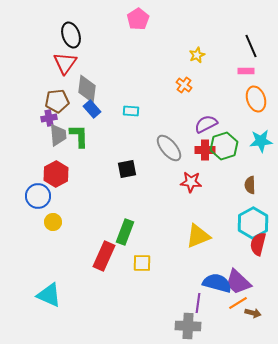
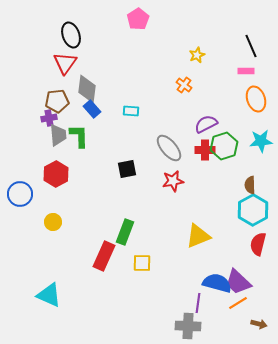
red star: moved 18 px left, 1 px up; rotated 15 degrees counterclockwise
blue circle: moved 18 px left, 2 px up
cyan hexagon: moved 13 px up
brown arrow: moved 6 px right, 11 px down
